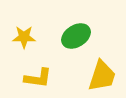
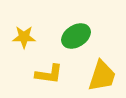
yellow L-shape: moved 11 px right, 4 px up
